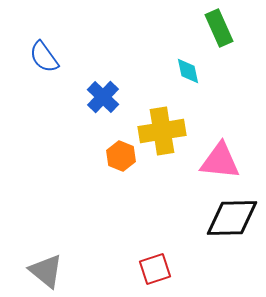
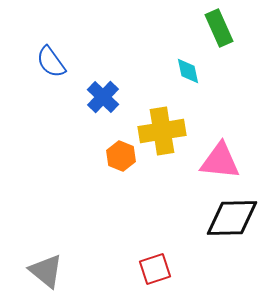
blue semicircle: moved 7 px right, 5 px down
